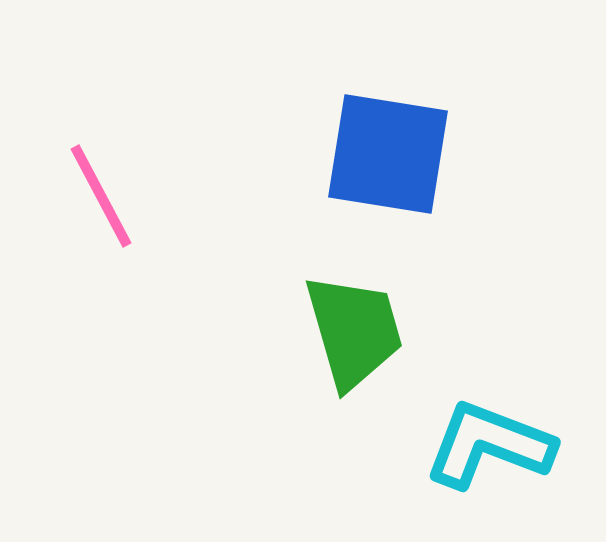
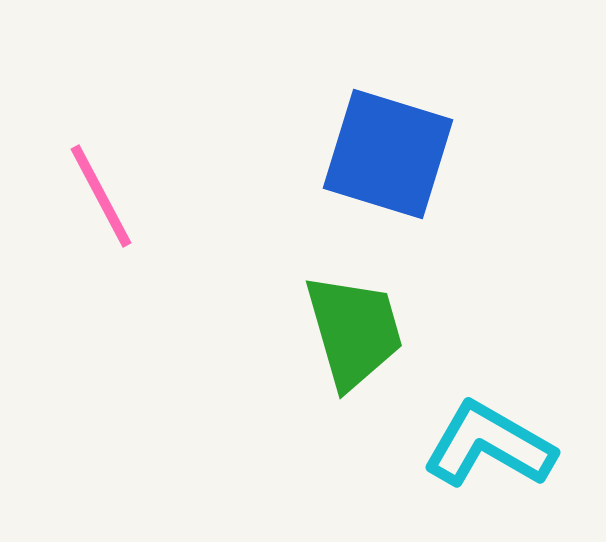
blue square: rotated 8 degrees clockwise
cyan L-shape: rotated 9 degrees clockwise
